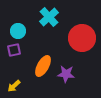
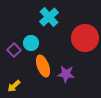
cyan circle: moved 13 px right, 12 px down
red circle: moved 3 px right
purple square: rotated 32 degrees counterclockwise
orange ellipse: rotated 50 degrees counterclockwise
